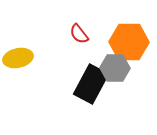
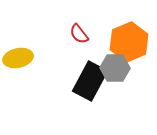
orange hexagon: rotated 24 degrees counterclockwise
black rectangle: moved 1 px left, 3 px up
